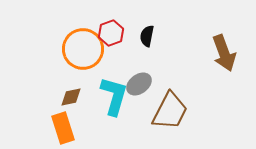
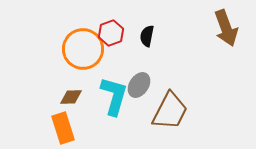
brown arrow: moved 2 px right, 25 px up
gray ellipse: moved 1 px down; rotated 20 degrees counterclockwise
brown diamond: rotated 10 degrees clockwise
